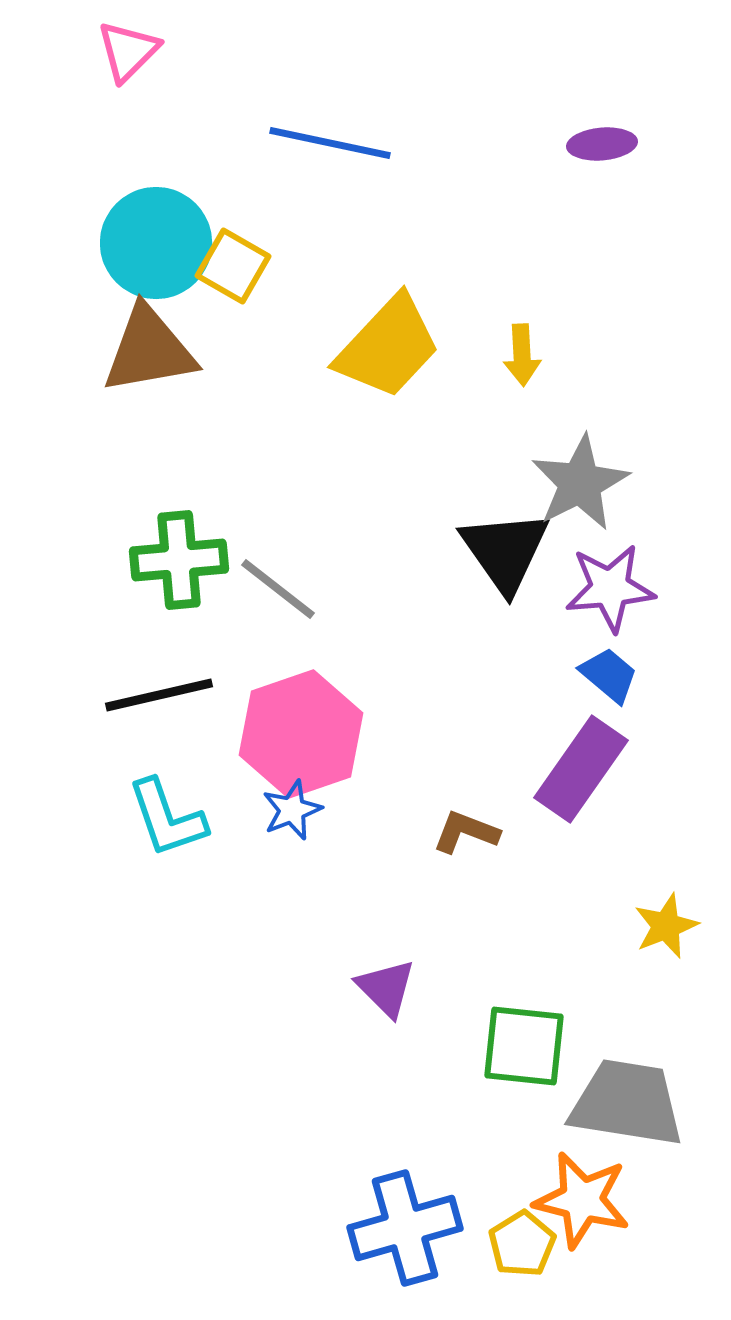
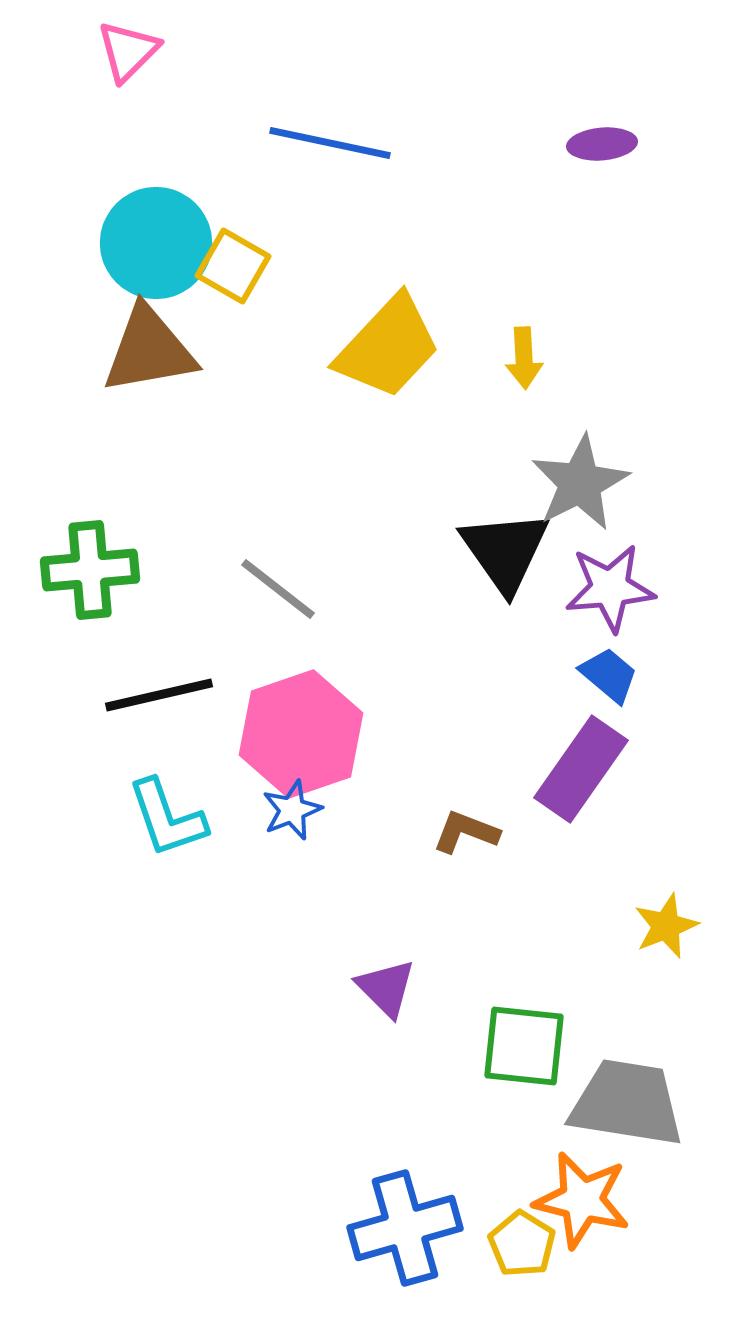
yellow arrow: moved 2 px right, 3 px down
green cross: moved 89 px left, 10 px down
yellow pentagon: rotated 8 degrees counterclockwise
